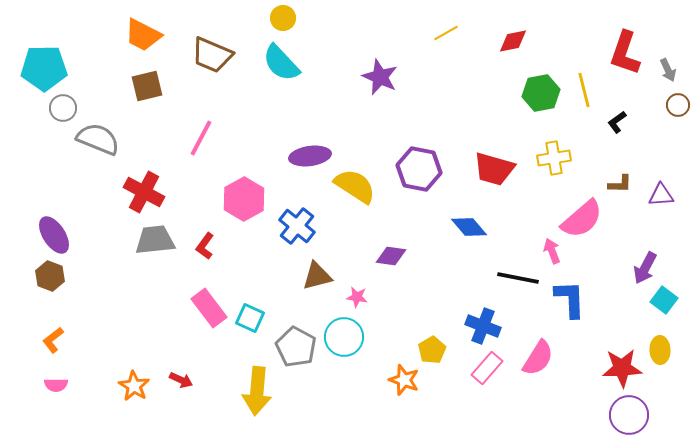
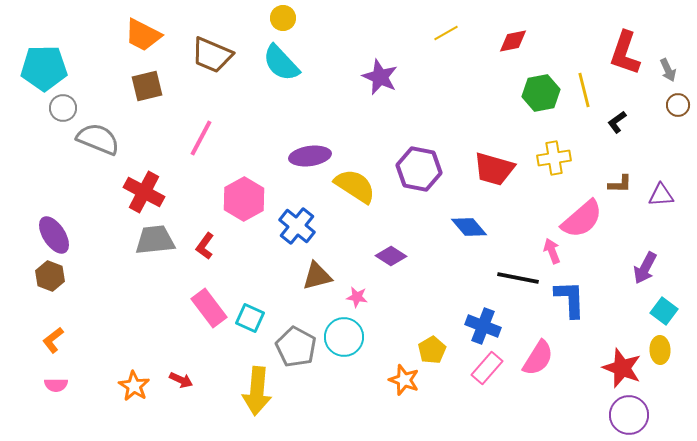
purple diamond at (391, 256): rotated 24 degrees clockwise
cyan square at (664, 300): moved 11 px down
red star at (622, 368): rotated 24 degrees clockwise
